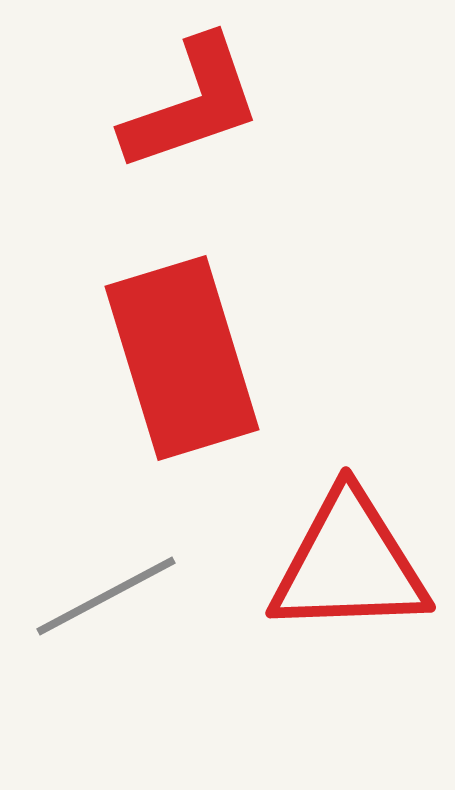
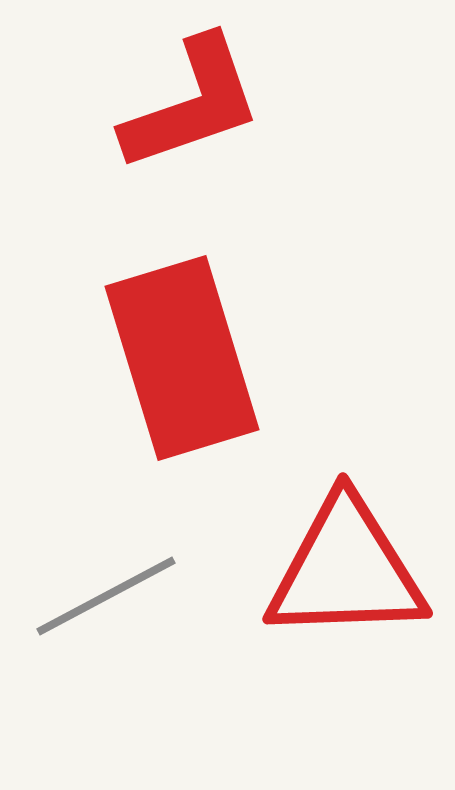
red triangle: moved 3 px left, 6 px down
